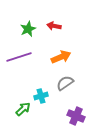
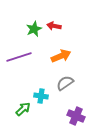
green star: moved 6 px right
orange arrow: moved 1 px up
cyan cross: rotated 24 degrees clockwise
